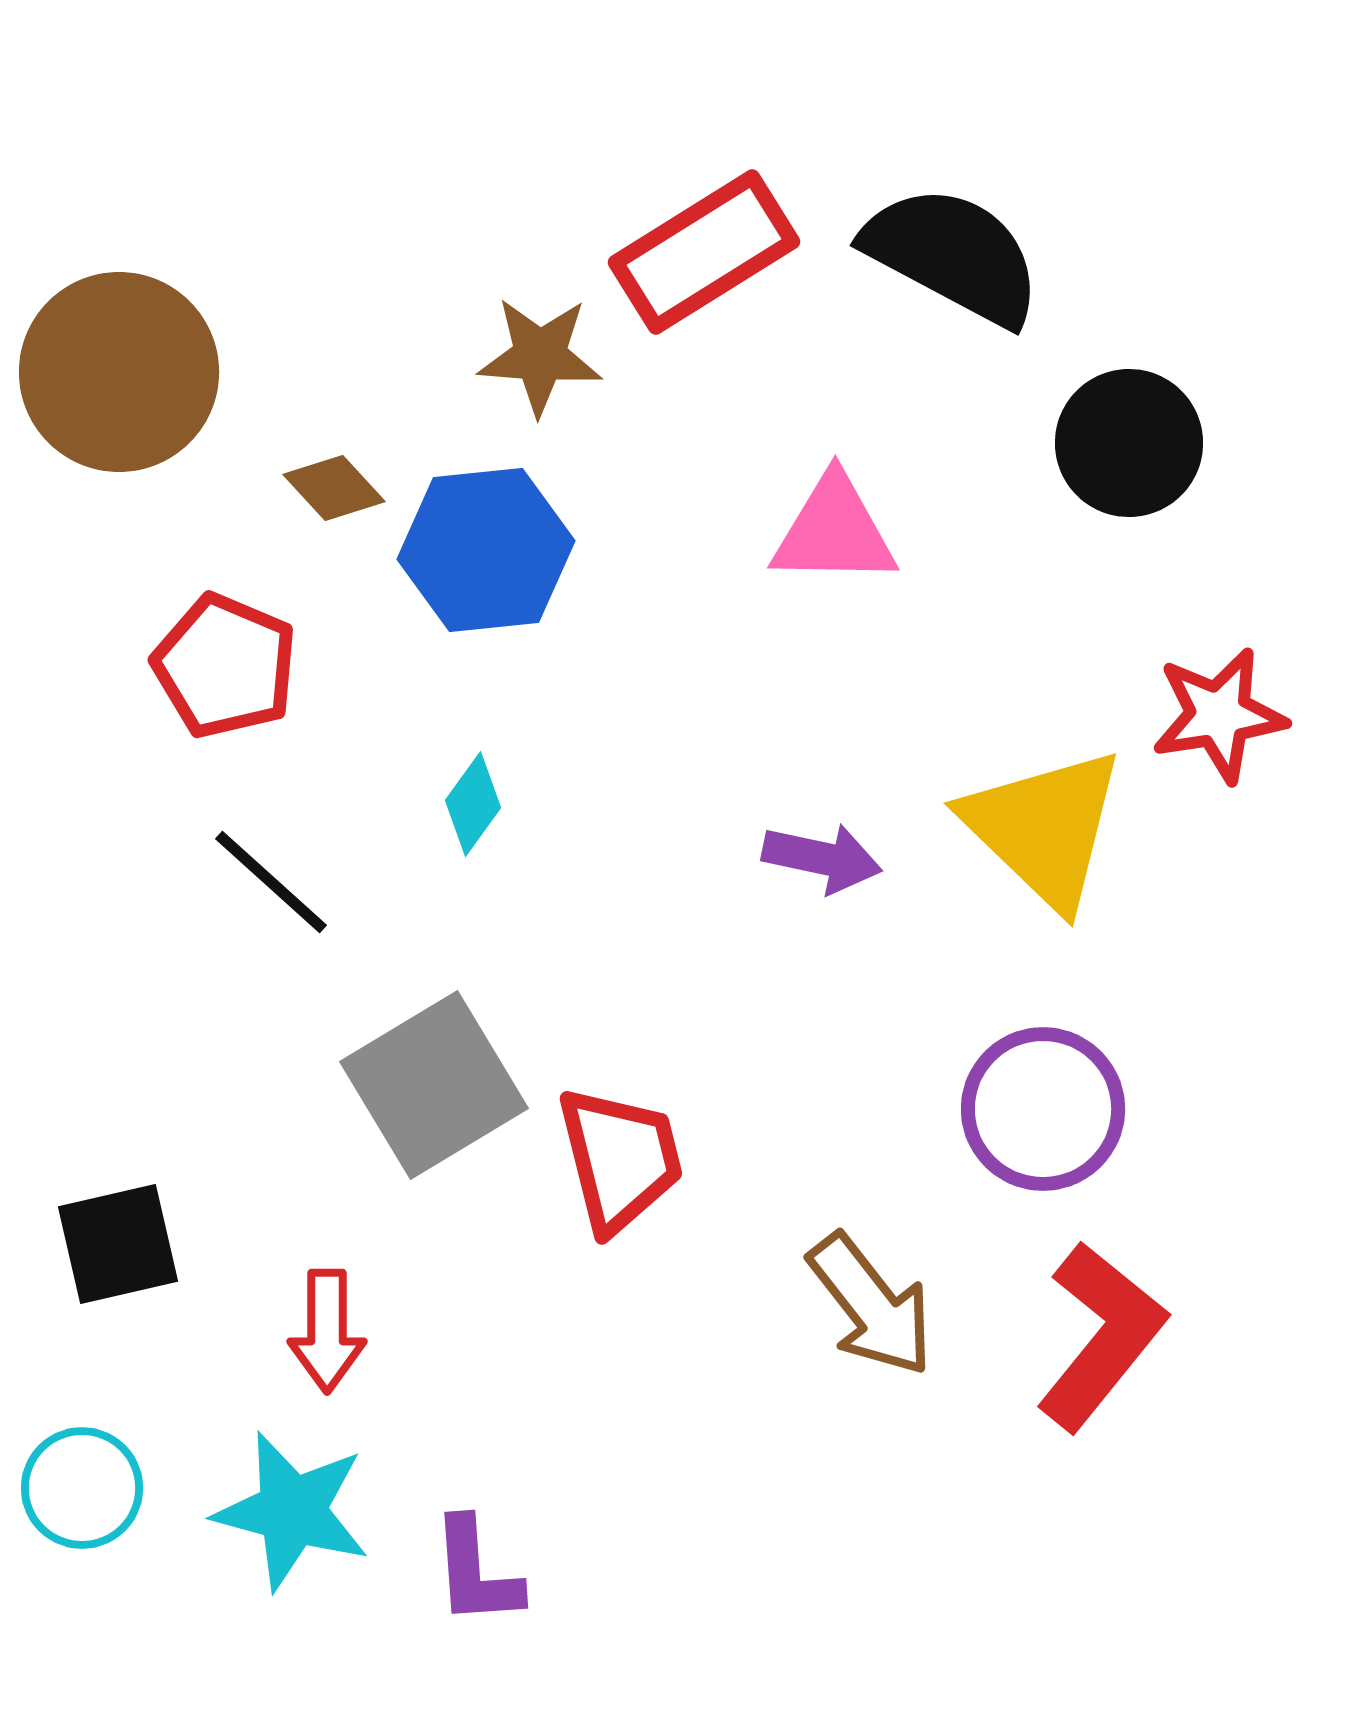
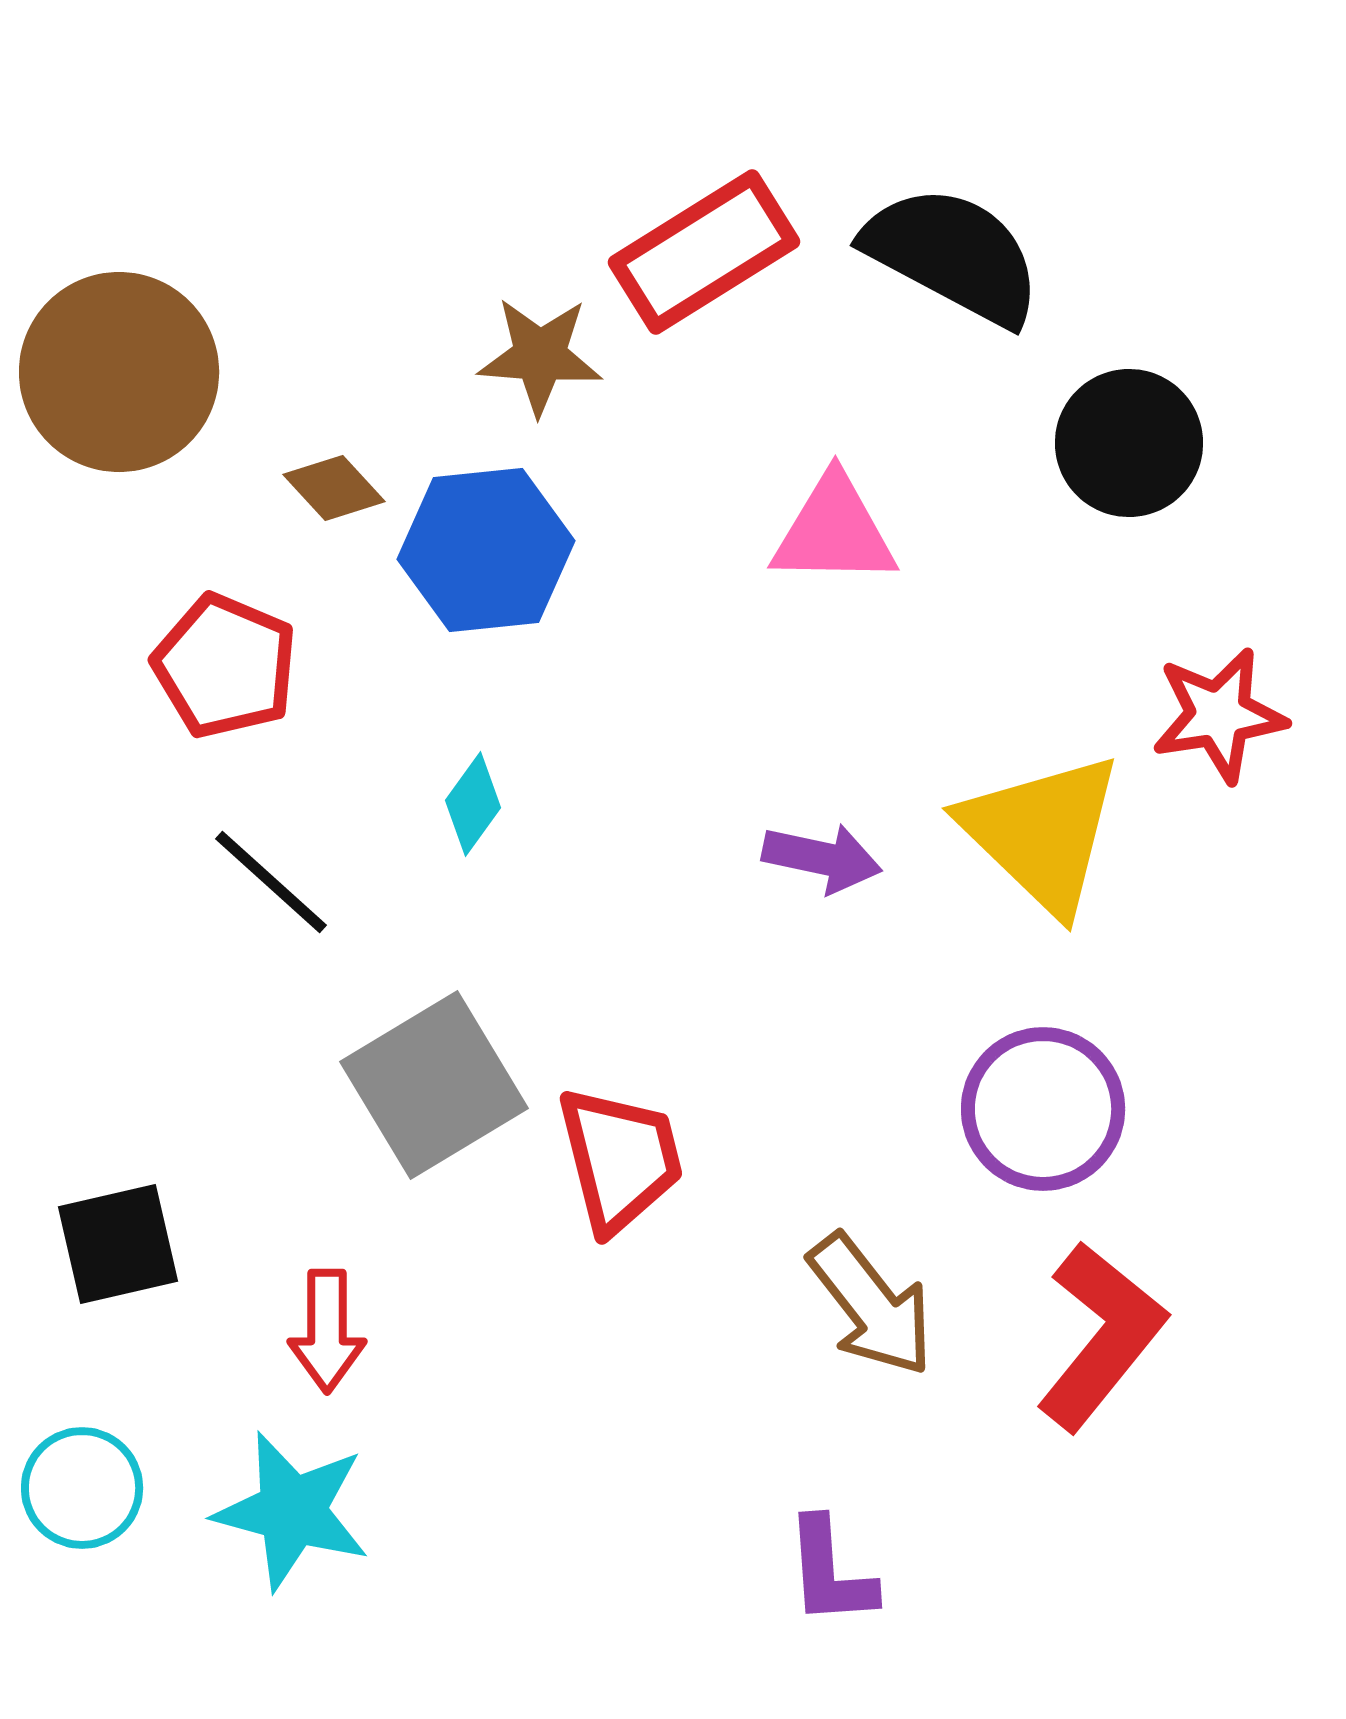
yellow triangle: moved 2 px left, 5 px down
purple L-shape: moved 354 px right
